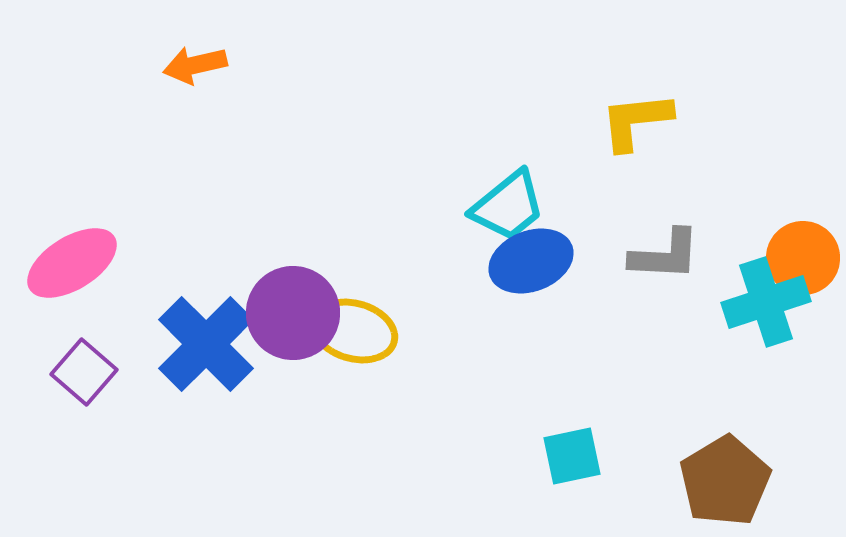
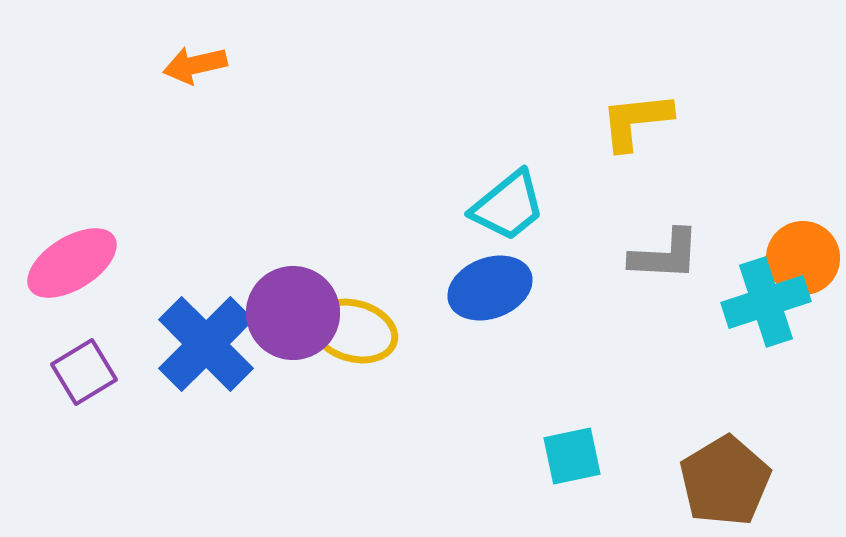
blue ellipse: moved 41 px left, 27 px down
purple square: rotated 18 degrees clockwise
